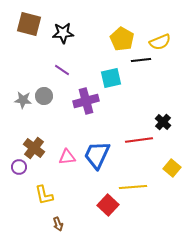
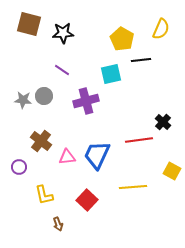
yellow semicircle: moved 1 px right, 13 px up; rotated 45 degrees counterclockwise
cyan square: moved 4 px up
brown cross: moved 7 px right, 7 px up
yellow square: moved 3 px down; rotated 12 degrees counterclockwise
red square: moved 21 px left, 5 px up
